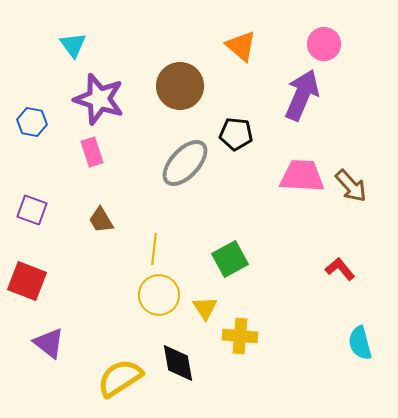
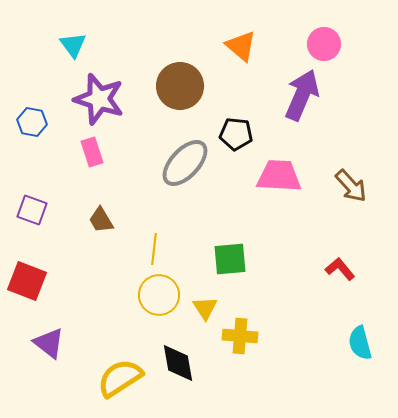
pink trapezoid: moved 23 px left
green square: rotated 24 degrees clockwise
